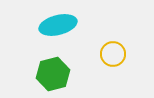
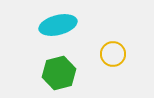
green hexagon: moved 6 px right, 1 px up
